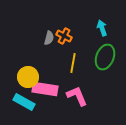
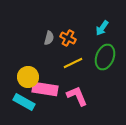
cyan arrow: rotated 126 degrees counterclockwise
orange cross: moved 4 px right, 2 px down
yellow line: rotated 54 degrees clockwise
